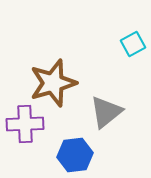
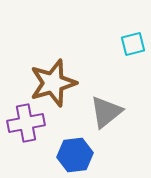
cyan square: rotated 15 degrees clockwise
purple cross: moved 1 px right, 1 px up; rotated 9 degrees counterclockwise
